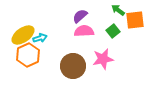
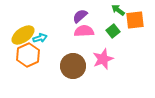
pink star: rotated 10 degrees counterclockwise
